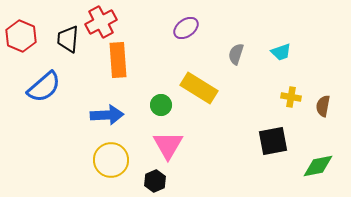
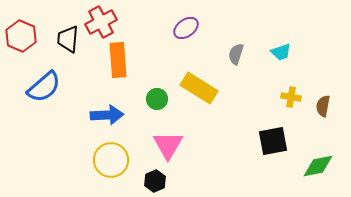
green circle: moved 4 px left, 6 px up
